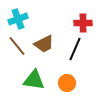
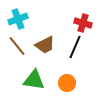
red cross: rotated 18 degrees clockwise
brown trapezoid: moved 1 px right, 1 px down
black line: moved 2 px up
